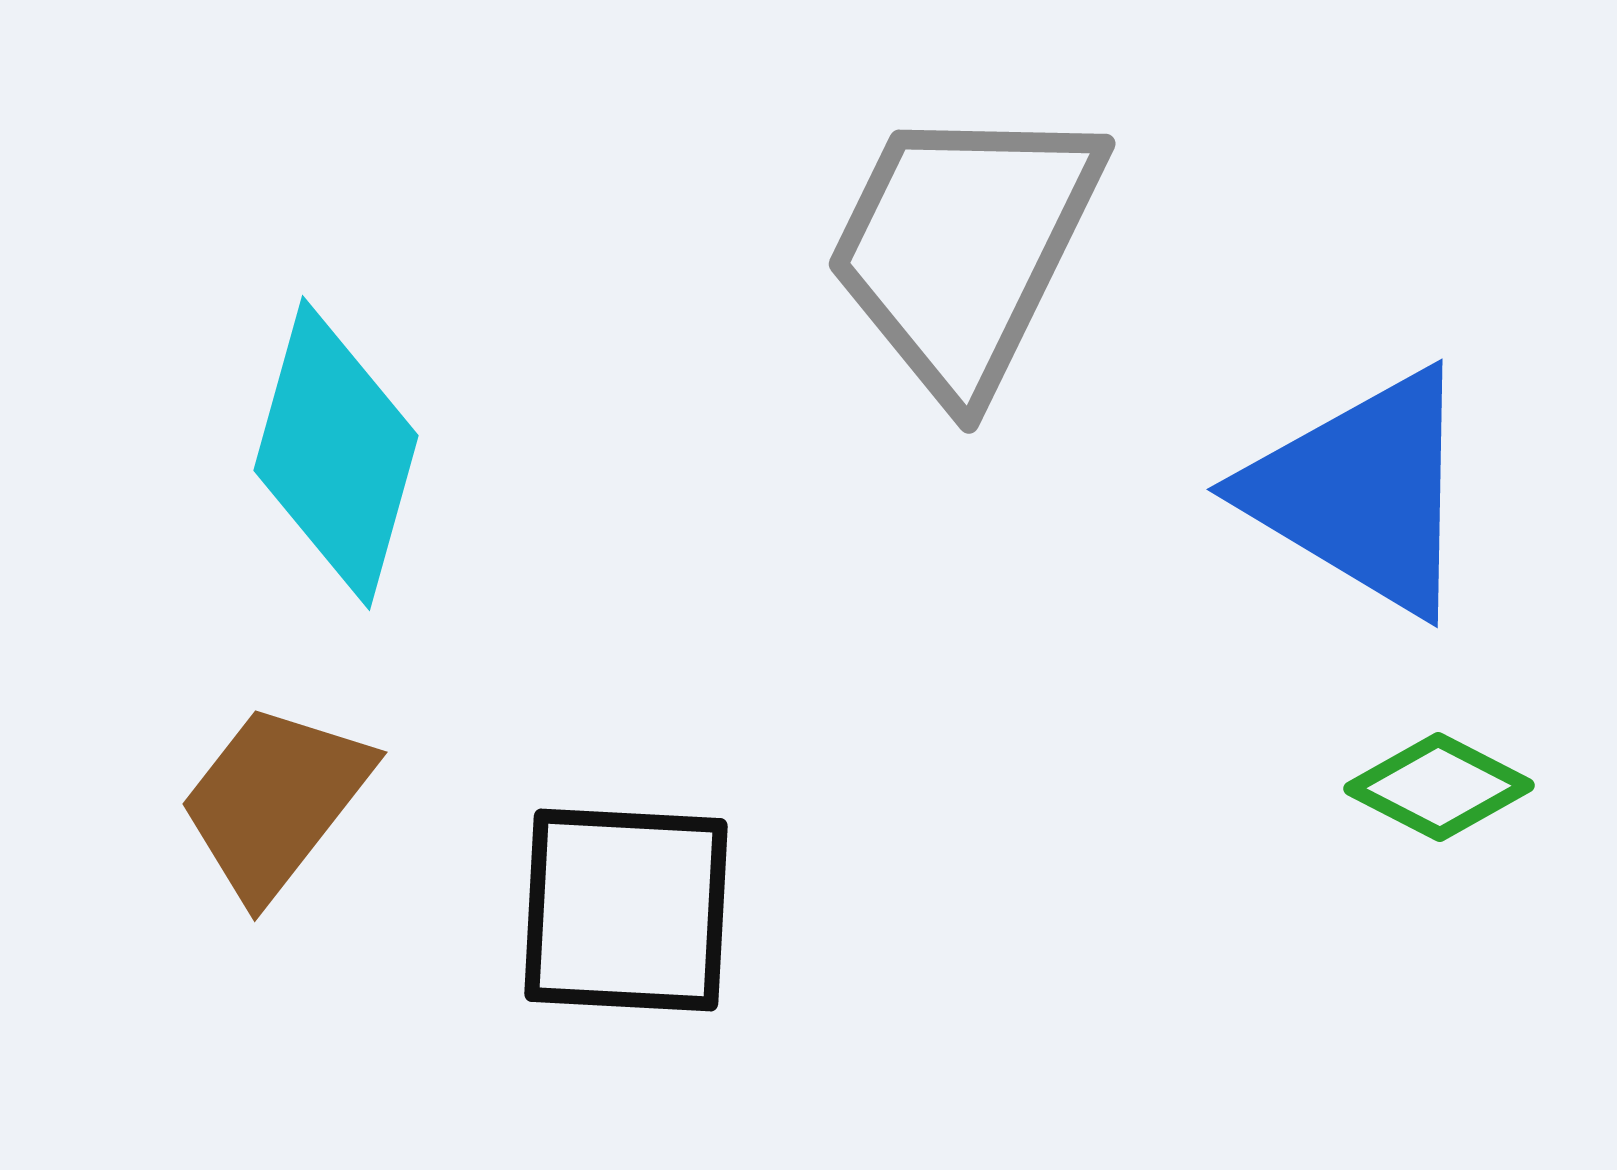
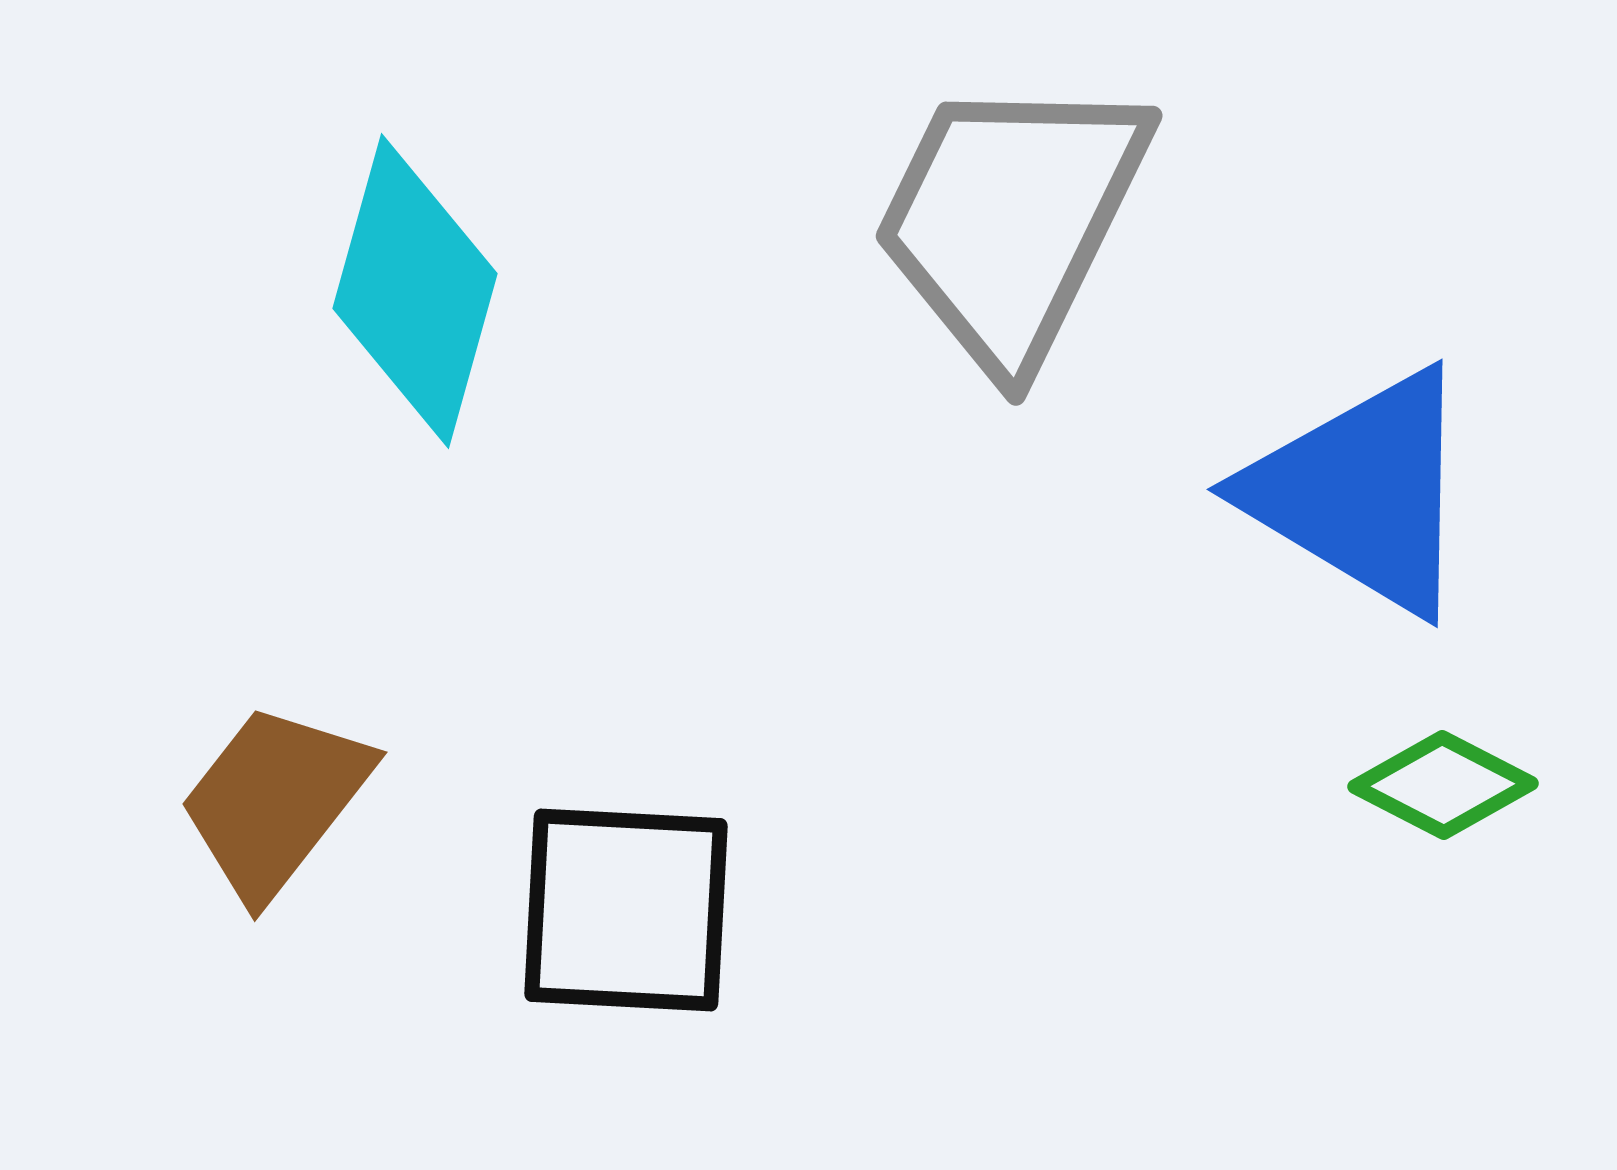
gray trapezoid: moved 47 px right, 28 px up
cyan diamond: moved 79 px right, 162 px up
green diamond: moved 4 px right, 2 px up
